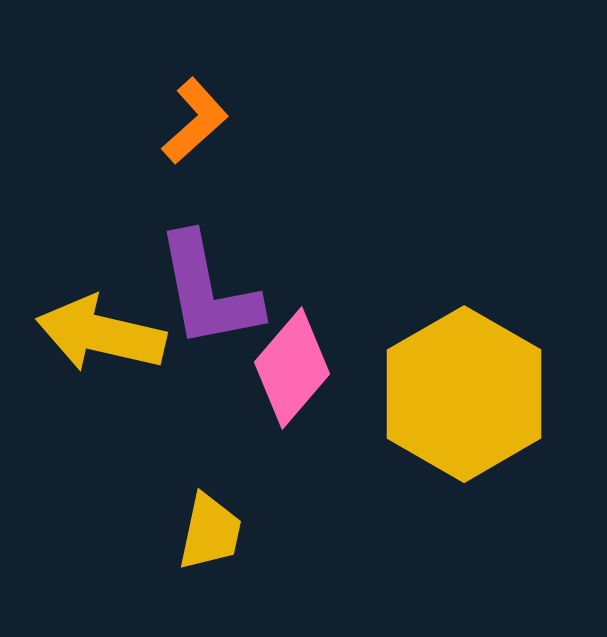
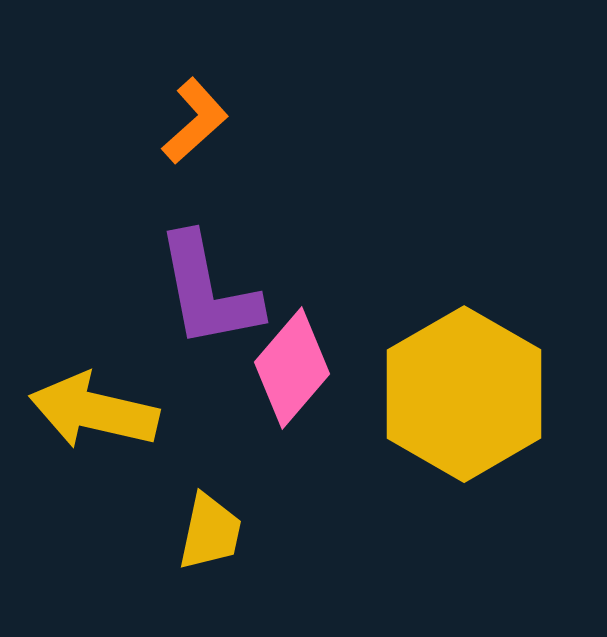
yellow arrow: moved 7 px left, 77 px down
